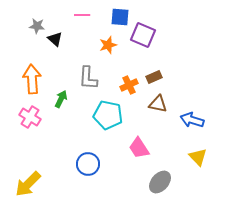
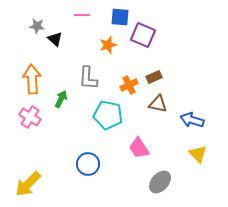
yellow triangle: moved 3 px up
